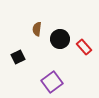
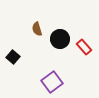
brown semicircle: rotated 24 degrees counterclockwise
black square: moved 5 px left; rotated 24 degrees counterclockwise
